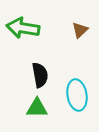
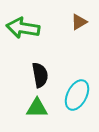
brown triangle: moved 1 px left, 8 px up; rotated 12 degrees clockwise
cyan ellipse: rotated 36 degrees clockwise
